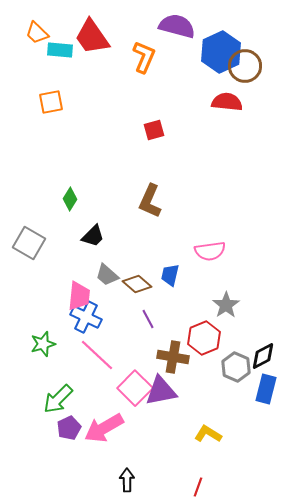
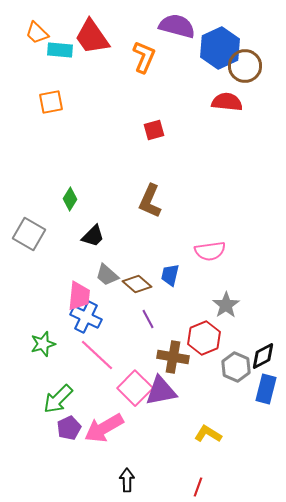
blue hexagon: moved 1 px left, 4 px up
gray square: moved 9 px up
